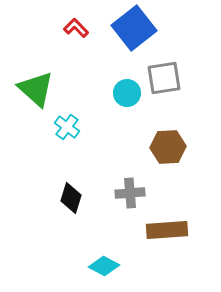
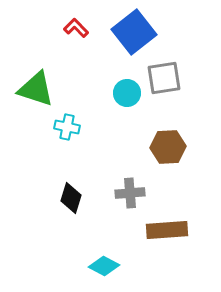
blue square: moved 4 px down
green triangle: rotated 24 degrees counterclockwise
cyan cross: rotated 25 degrees counterclockwise
